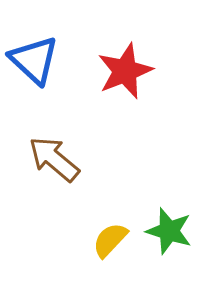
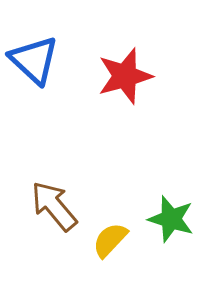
red star: moved 5 px down; rotated 6 degrees clockwise
brown arrow: moved 47 px down; rotated 10 degrees clockwise
green star: moved 2 px right, 12 px up
